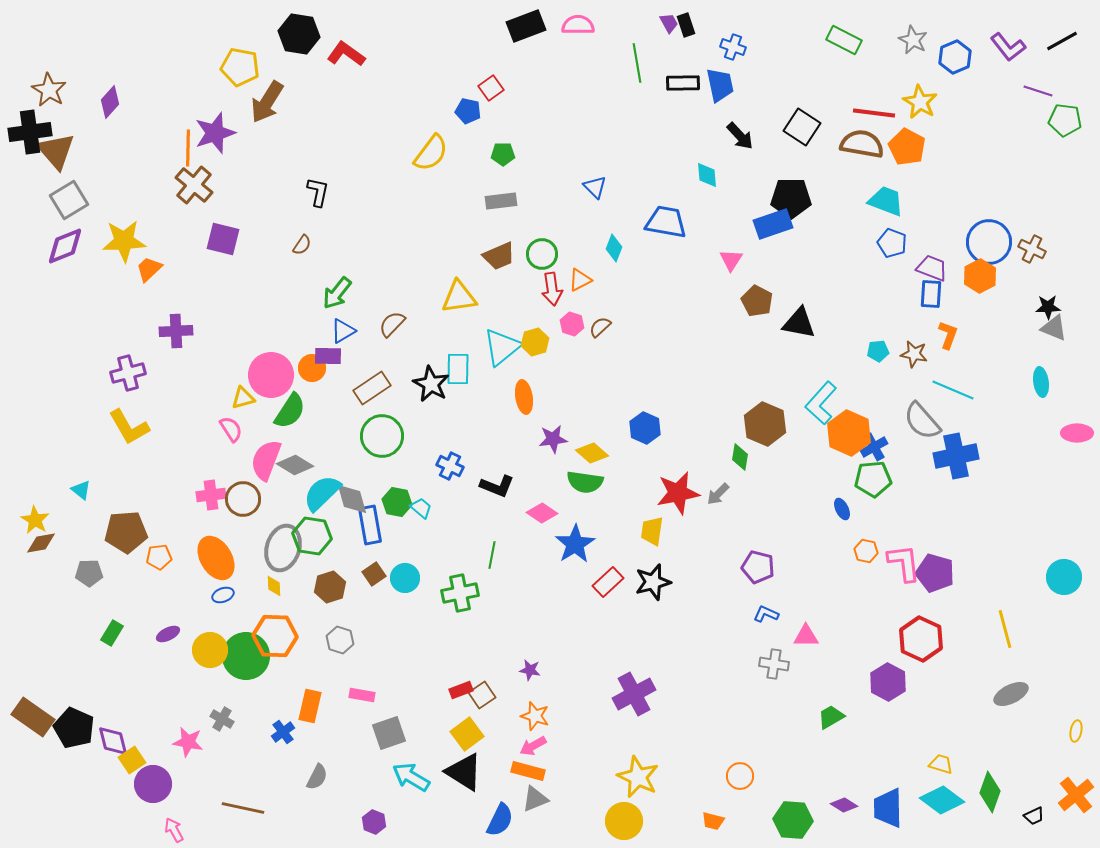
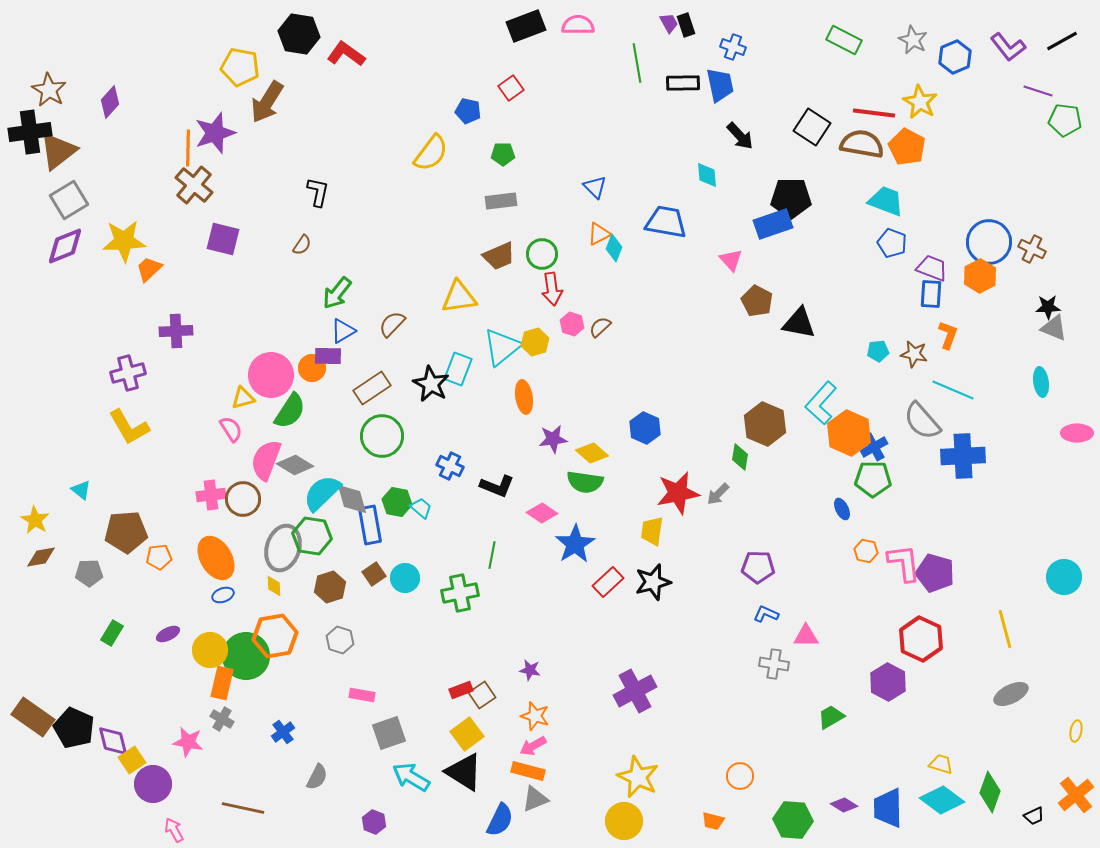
red square at (491, 88): moved 20 px right
black square at (802, 127): moved 10 px right
brown triangle at (56, 151): moved 2 px right; rotated 33 degrees clockwise
pink triangle at (731, 260): rotated 15 degrees counterclockwise
orange triangle at (580, 280): moved 19 px right, 46 px up
cyan rectangle at (458, 369): rotated 20 degrees clockwise
blue cross at (956, 456): moved 7 px right; rotated 9 degrees clockwise
green pentagon at (873, 479): rotated 6 degrees clockwise
brown diamond at (41, 543): moved 14 px down
purple pentagon at (758, 567): rotated 12 degrees counterclockwise
orange hexagon at (275, 636): rotated 12 degrees counterclockwise
purple cross at (634, 694): moved 1 px right, 3 px up
orange rectangle at (310, 706): moved 88 px left, 23 px up
